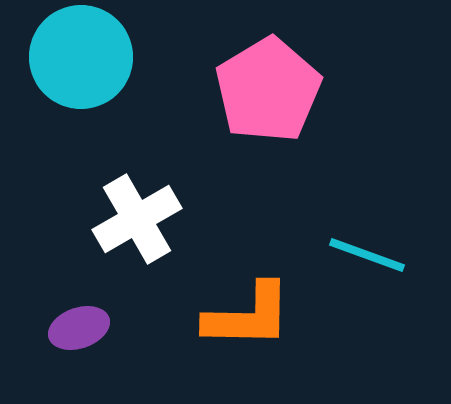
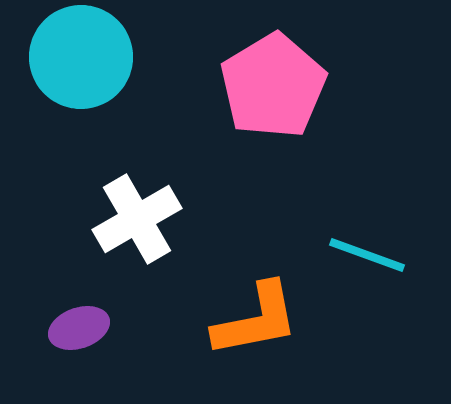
pink pentagon: moved 5 px right, 4 px up
orange L-shape: moved 8 px right, 4 px down; rotated 12 degrees counterclockwise
